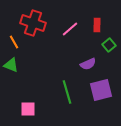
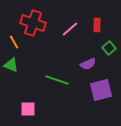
green square: moved 3 px down
green line: moved 10 px left, 12 px up; rotated 55 degrees counterclockwise
